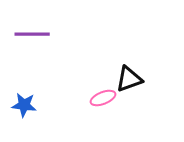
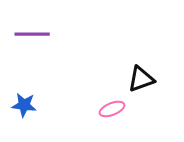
black triangle: moved 12 px right
pink ellipse: moved 9 px right, 11 px down
